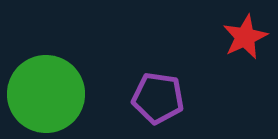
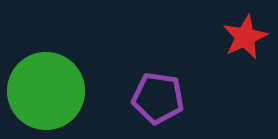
green circle: moved 3 px up
